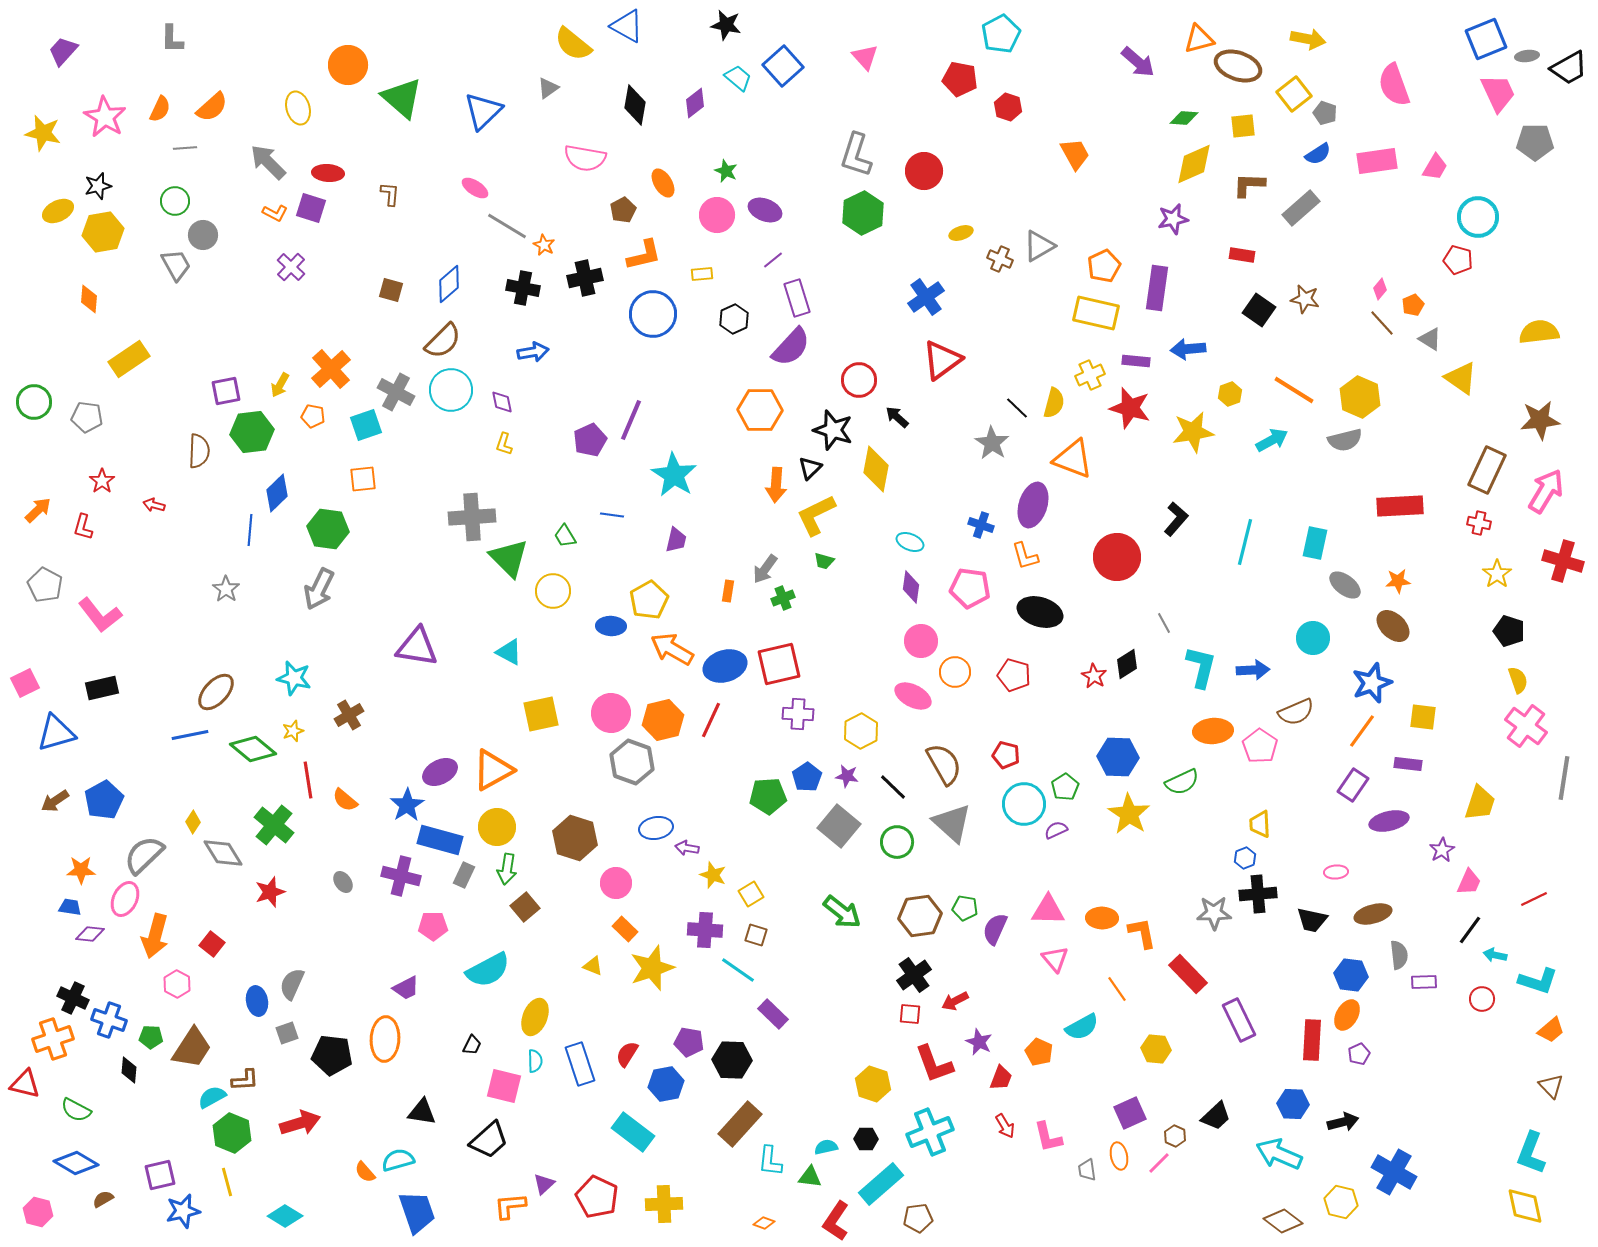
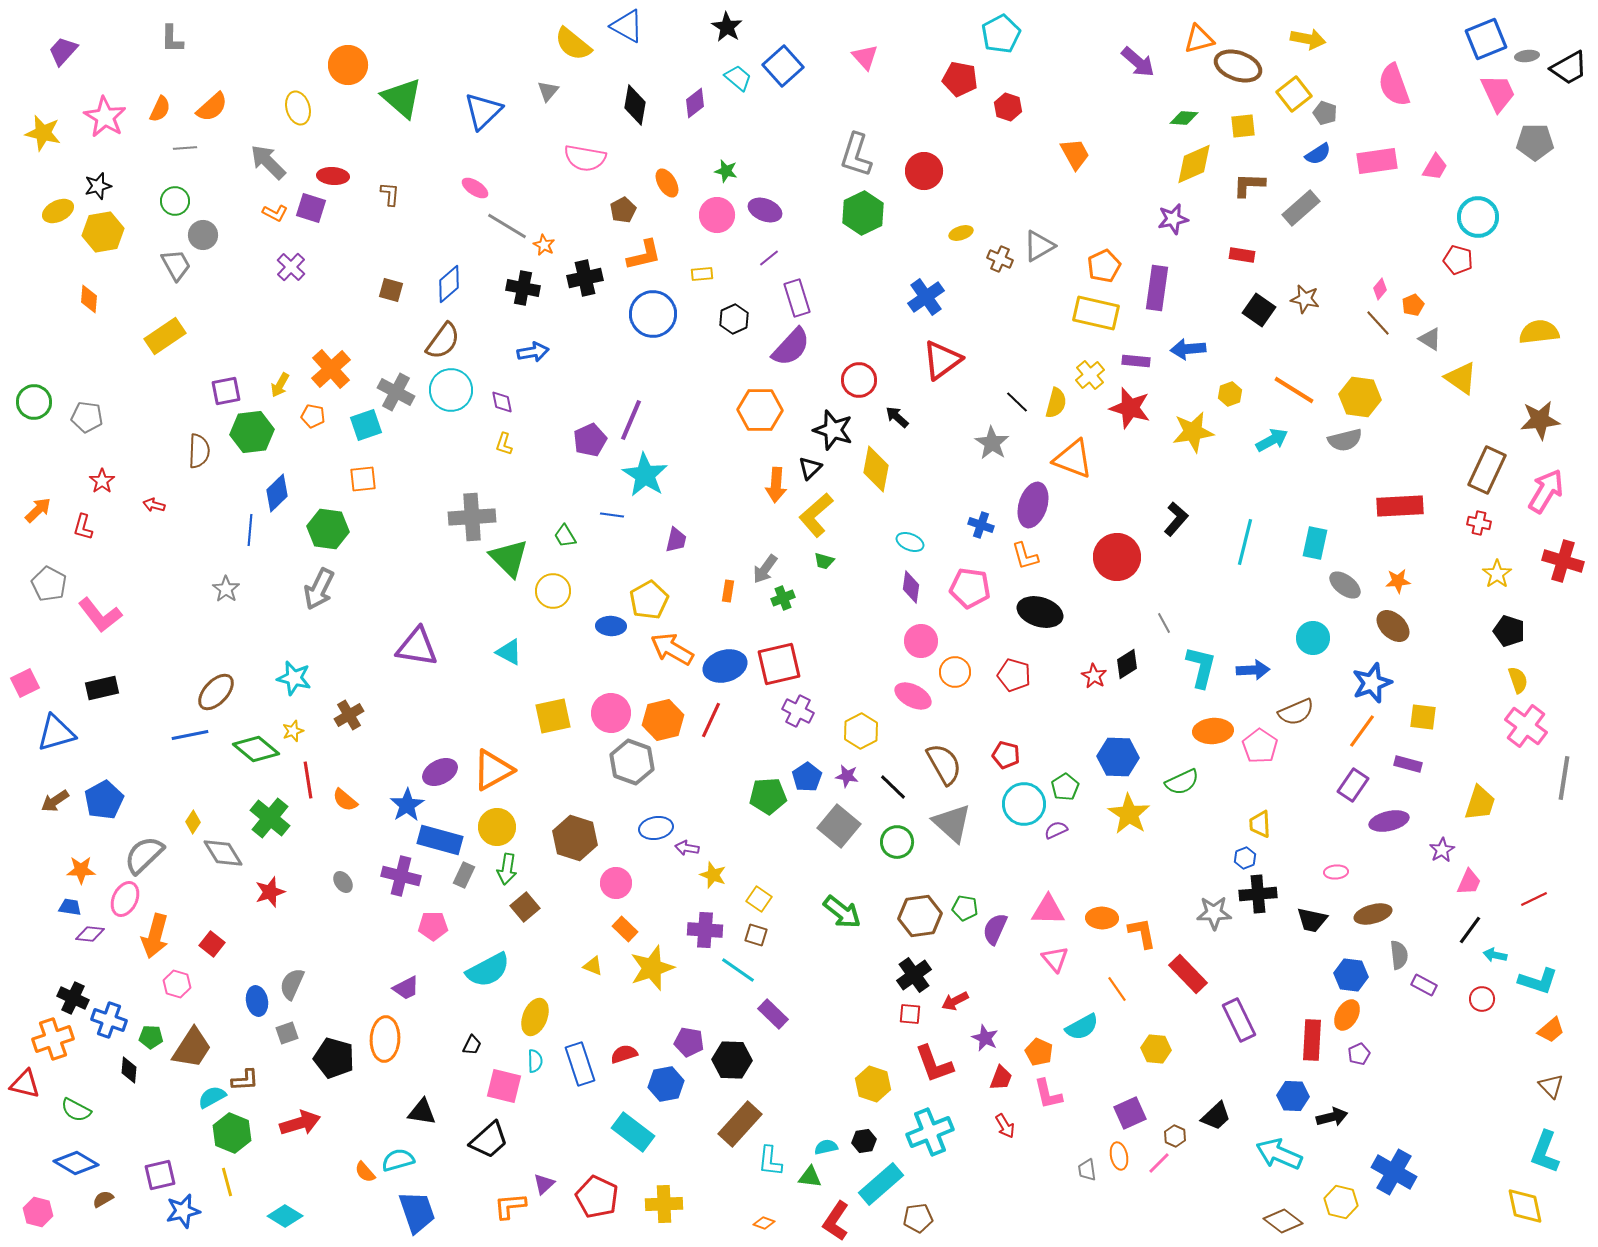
black star at (726, 25): moved 1 px right, 2 px down; rotated 20 degrees clockwise
gray triangle at (548, 88): moved 3 px down; rotated 15 degrees counterclockwise
green star at (726, 171): rotated 10 degrees counterclockwise
red ellipse at (328, 173): moved 5 px right, 3 px down
orange ellipse at (663, 183): moved 4 px right
purple line at (773, 260): moved 4 px left, 2 px up
brown line at (1382, 323): moved 4 px left
brown semicircle at (443, 341): rotated 9 degrees counterclockwise
yellow rectangle at (129, 359): moved 36 px right, 23 px up
yellow cross at (1090, 375): rotated 16 degrees counterclockwise
yellow hexagon at (1360, 397): rotated 15 degrees counterclockwise
yellow semicircle at (1054, 403): moved 2 px right
black line at (1017, 408): moved 6 px up
cyan star at (674, 475): moved 29 px left
yellow L-shape at (816, 515): rotated 15 degrees counterclockwise
gray pentagon at (45, 585): moved 4 px right, 1 px up
yellow square at (541, 714): moved 12 px right, 2 px down
purple cross at (798, 714): moved 3 px up; rotated 24 degrees clockwise
green diamond at (253, 749): moved 3 px right
purple rectangle at (1408, 764): rotated 8 degrees clockwise
green cross at (274, 825): moved 4 px left, 7 px up
yellow square at (751, 894): moved 8 px right, 5 px down; rotated 25 degrees counterclockwise
purple rectangle at (1424, 982): moved 3 px down; rotated 30 degrees clockwise
pink hexagon at (177, 984): rotated 12 degrees counterclockwise
purple star at (979, 1042): moved 6 px right, 4 px up
red semicircle at (627, 1054): moved 3 px left; rotated 40 degrees clockwise
black pentagon at (332, 1055): moved 2 px right, 3 px down; rotated 9 degrees clockwise
blue hexagon at (1293, 1104): moved 8 px up
black arrow at (1343, 1122): moved 11 px left, 5 px up
pink L-shape at (1048, 1137): moved 43 px up
black hexagon at (866, 1139): moved 2 px left, 2 px down; rotated 10 degrees counterclockwise
cyan L-shape at (1531, 1153): moved 14 px right, 1 px up
